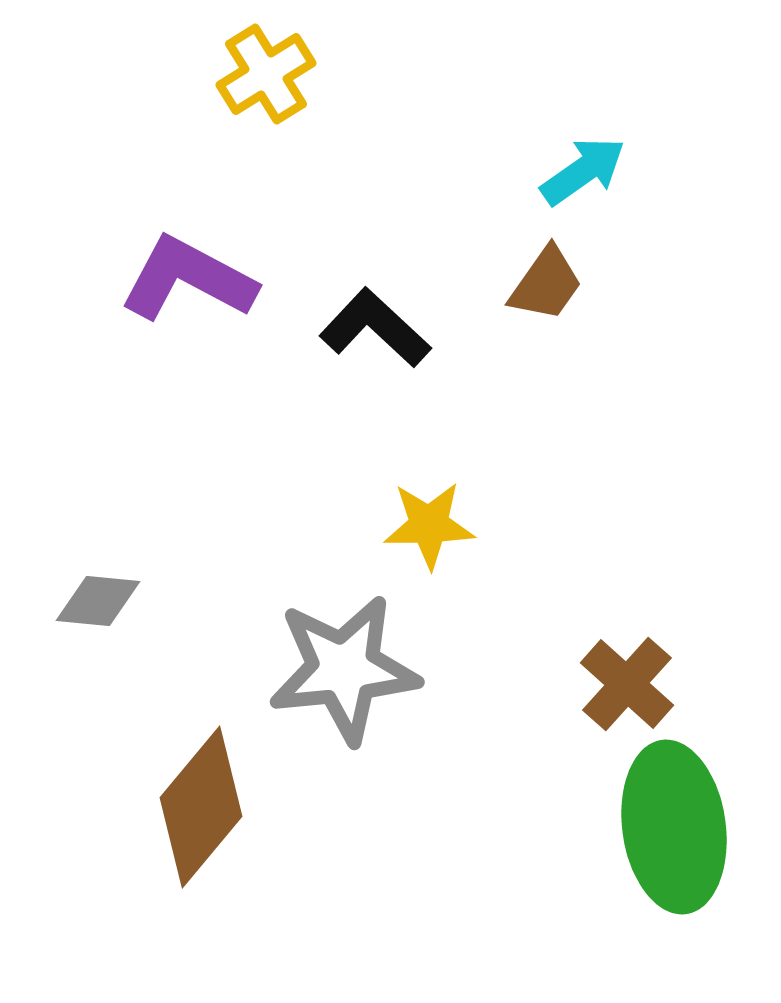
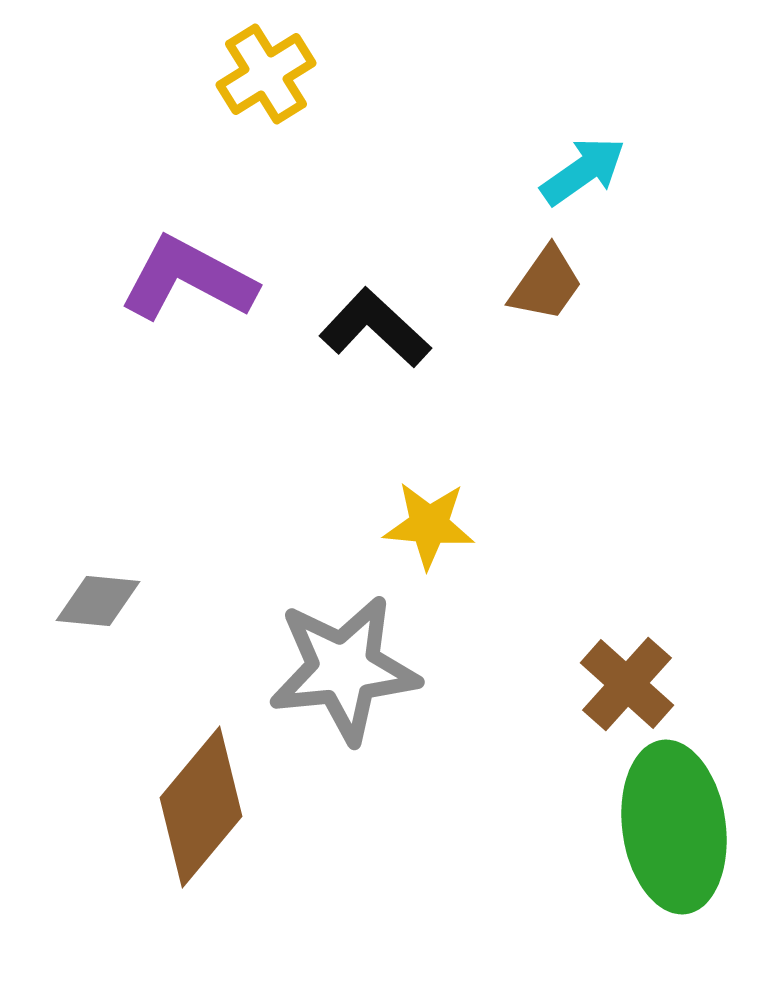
yellow star: rotated 6 degrees clockwise
